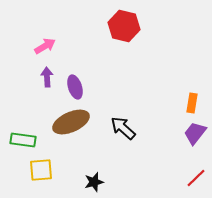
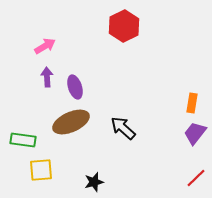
red hexagon: rotated 20 degrees clockwise
